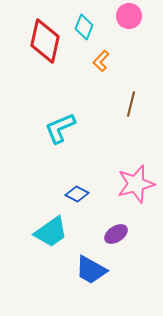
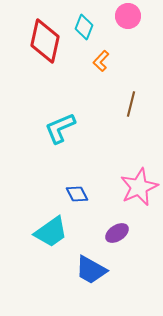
pink circle: moved 1 px left
pink star: moved 3 px right, 3 px down; rotated 9 degrees counterclockwise
blue diamond: rotated 35 degrees clockwise
purple ellipse: moved 1 px right, 1 px up
